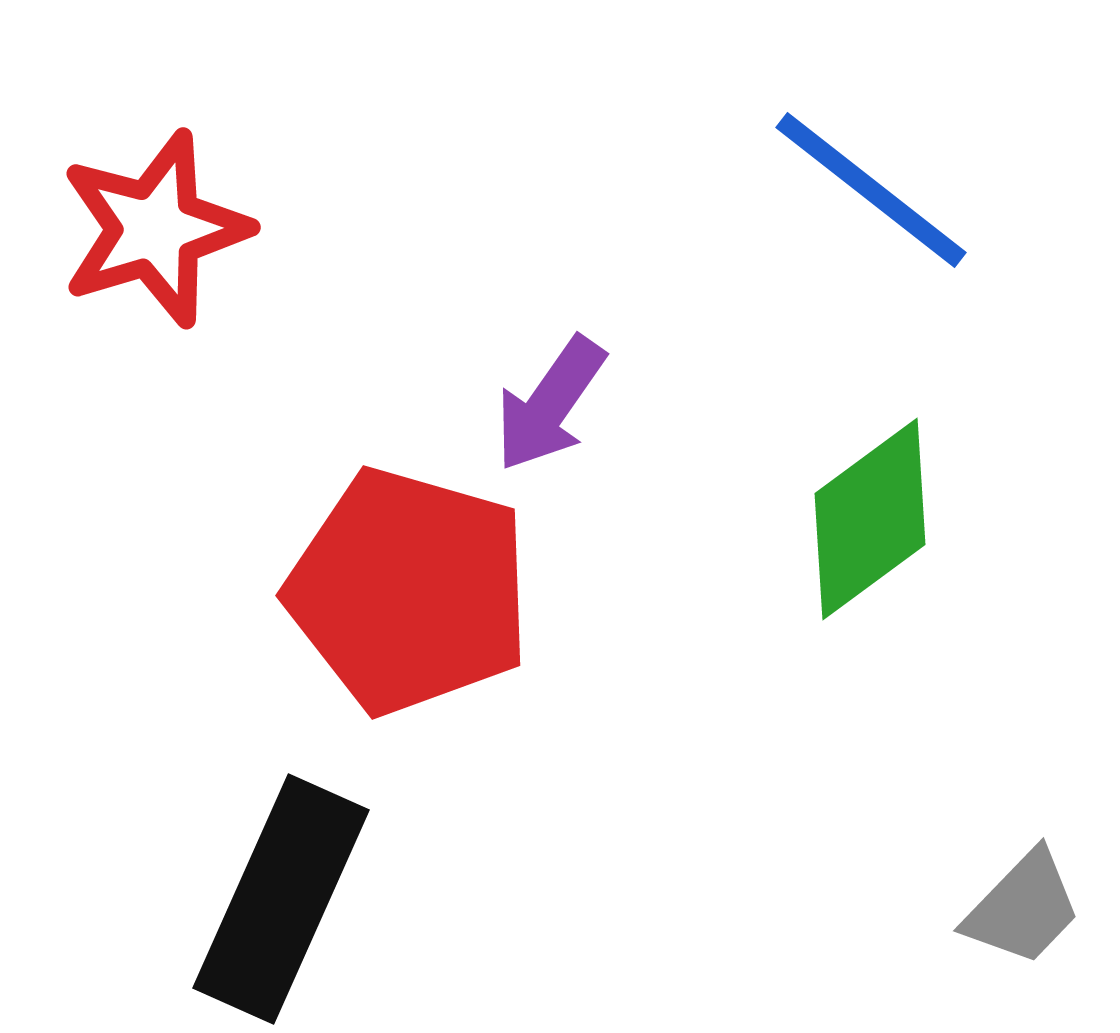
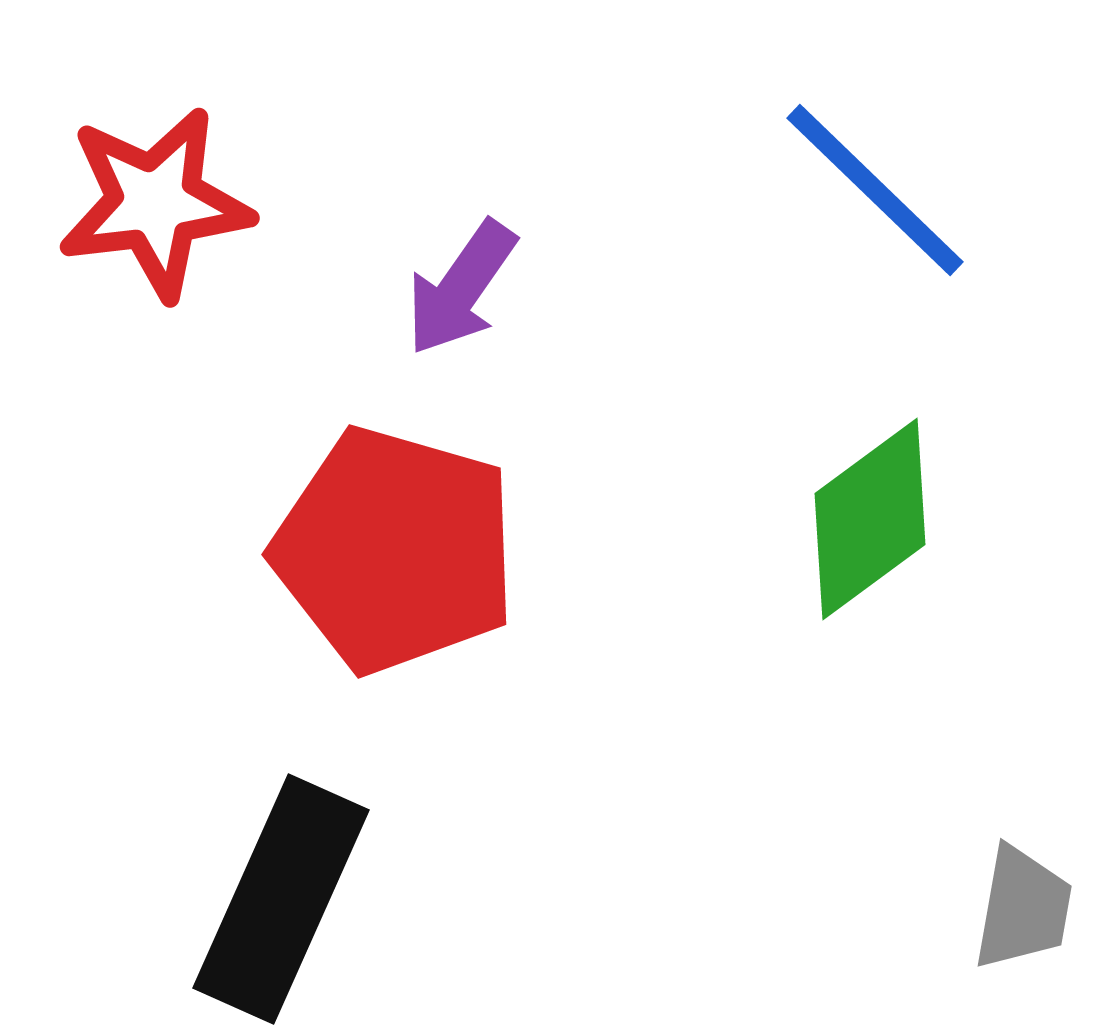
blue line: moved 4 px right; rotated 6 degrees clockwise
red star: moved 26 px up; rotated 10 degrees clockwise
purple arrow: moved 89 px left, 116 px up
red pentagon: moved 14 px left, 41 px up
gray trapezoid: rotated 34 degrees counterclockwise
